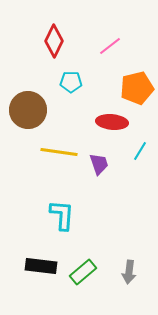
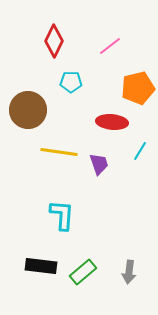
orange pentagon: moved 1 px right
